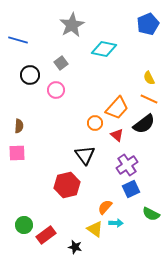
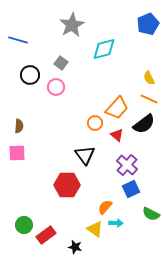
cyan diamond: rotated 25 degrees counterclockwise
gray square: rotated 16 degrees counterclockwise
pink circle: moved 3 px up
purple cross: rotated 15 degrees counterclockwise
red hexagon: rotated 15 degrees clockwise
